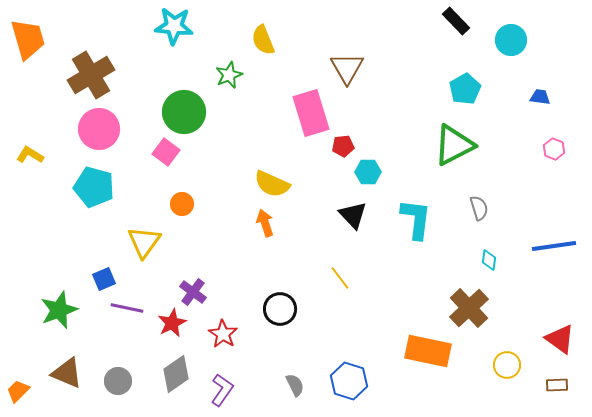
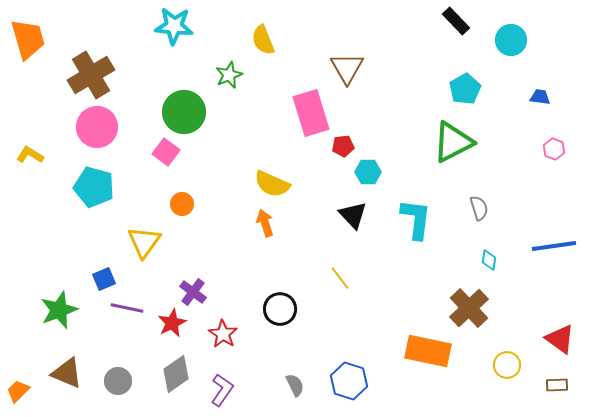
pink circle at (99, 129): moved 2 px left, 2 px up
green triangle at (454, 145): moved 1 px left, 3 px up
